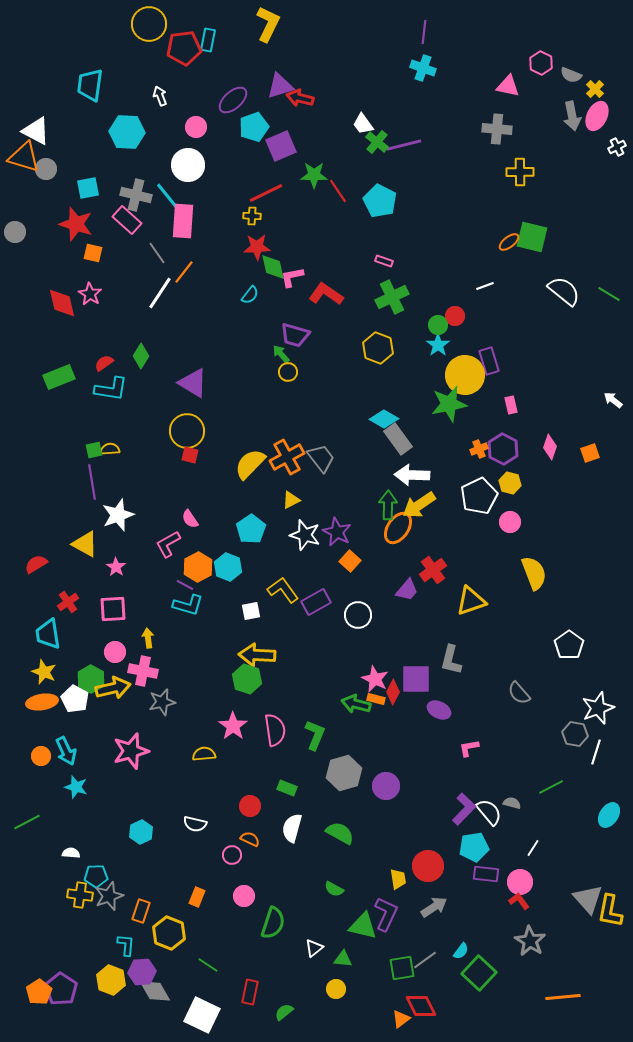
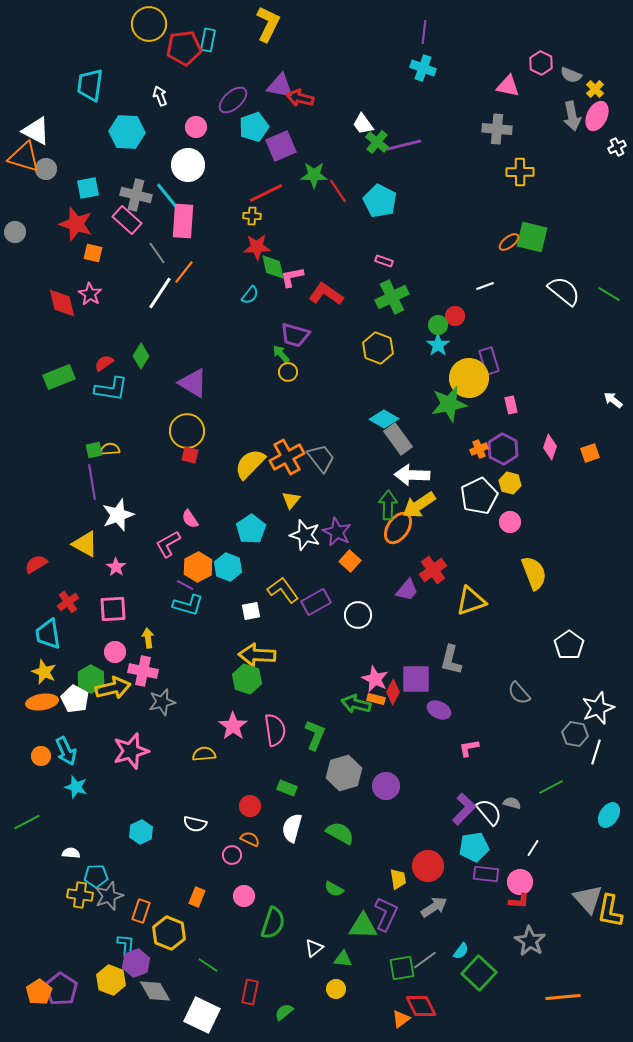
purple triangle at (280, 86): rotated 28 degrees clockwise
yellow circle at (465, 375): moved 4 px right, 3 px down
yellow triangle at (291, 500): rotated 24 degrees counterclockwise
red L-shape at (519, 901): rotated 130 degrees clockwise
green triangle at (363, 926): rotated 12 degrees counterclockwise
purple hexagon at (142, 972): moved 6 px left, 9 px up; rotated 16 degrees counterclockwise
